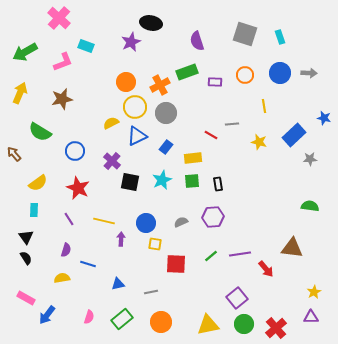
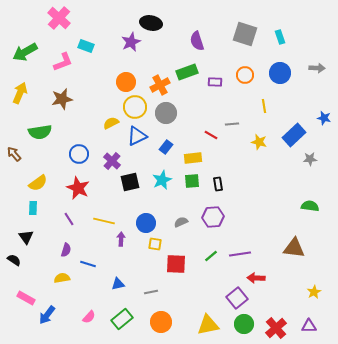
gray arrow at (309, 73): moved 8 px right, 5 px up
green semicircle at (40, 132): rotated 40 degrees counterclockwise
blue circle at (75, 151): moved 4 px right, 3 px down
black square at (130, 182): rotated 24 degrees counterclockwise
cyan rectangle at (34, 210): moved 1 px left, 2 px up
brown triangle at (292, 248): moved 2 px right
black semicircle at (26, 258): moved 12 px left, 2 px down; rotated 24 degrees counterclockwise
red arrow at (266, 269): moved 10 px left, 9 px down; rotated 132 degrees clockwise
pink semicircle at (89, 317): rotated 24 degrees clockwise
purple triangle at (311, 317): moved 2 px left, 9 px down
